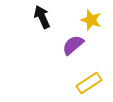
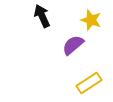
black arrow: moved 1 px up
